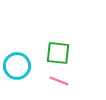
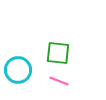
cyan circle: moved 1 px right, 4 px down
